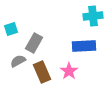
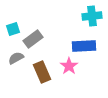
cyan cross: moved 1 px left
cyan square: moved 2 px right
gray rectangle: moved 1 px left, 4 px up; rotated 24 degrees clockwise
gray semicircle: moved 2 px left, 3 px up
pink star: moved 5 px up
